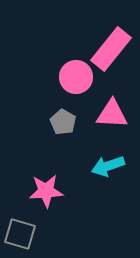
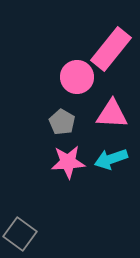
pink circle: moved 1 px right
gray pentagon: moved 1 px left
cyan arrow: moved 3 px right, 7 px up
pink star: moved 22 px right, 29 px up
gray square: rotated 20 degrees clockwise
